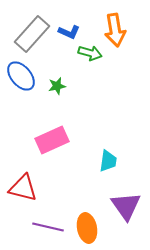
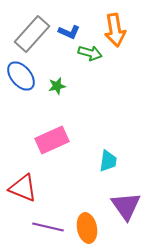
red triangle: rotated 8 degrees clockwise
